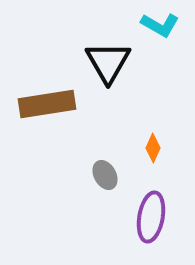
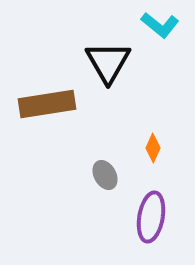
cyan L-shape: rotated 9 degrees clockwise
